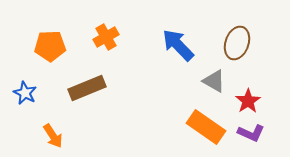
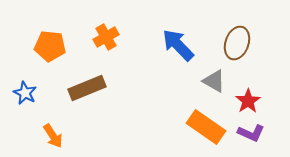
orange pentagon: rotated 8 degrees clockwise
